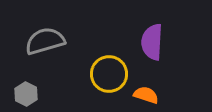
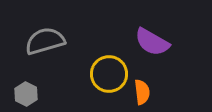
purple semicircle: rotated 63 degrees counterclockwise
orange semicircle: moved 4 px left, 3 px up; rotated 65 degrees clockwise
